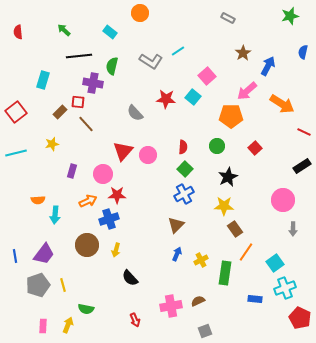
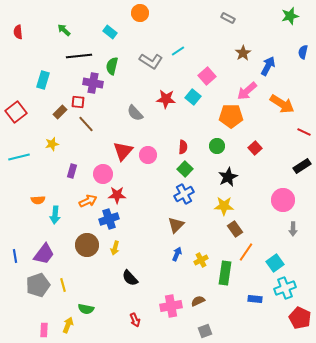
cyan line at (16, 153): moved 3 px right, 4 px down
yellow arrow at (116, 250): moved 1 px left, 2 px up
pink rectangle at (43, 326): moved 1 px right, 4 px down
